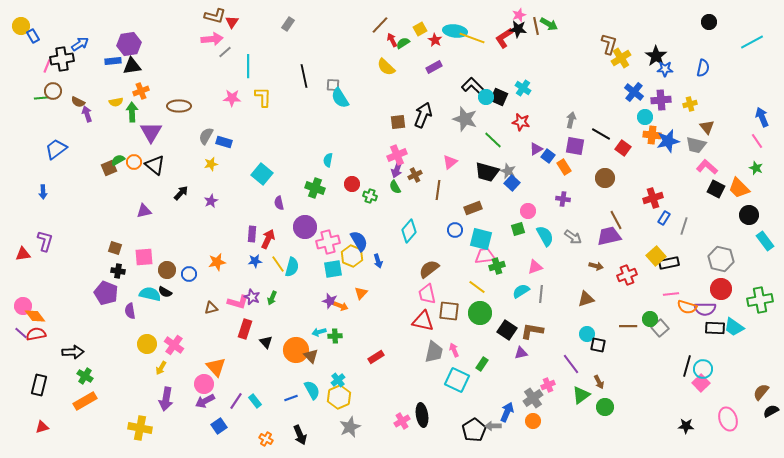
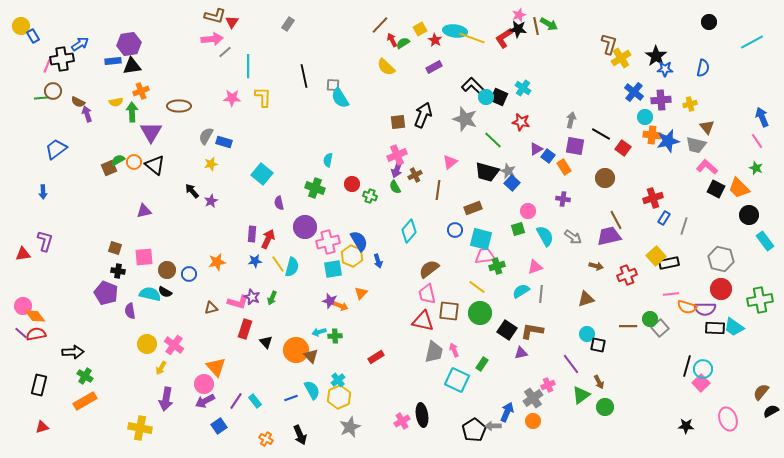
black arrow at (181, 193): moved 11 px right, 2 px up; rotated 84 degrees counterclockwise
